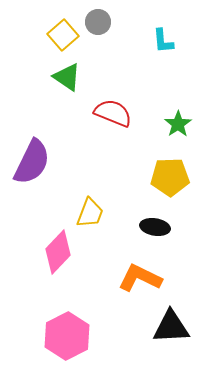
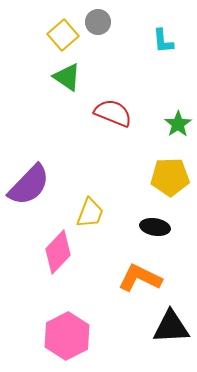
purple semicircle: moved 3 px left, 23 px down; rotated 18 degrees clockwise
